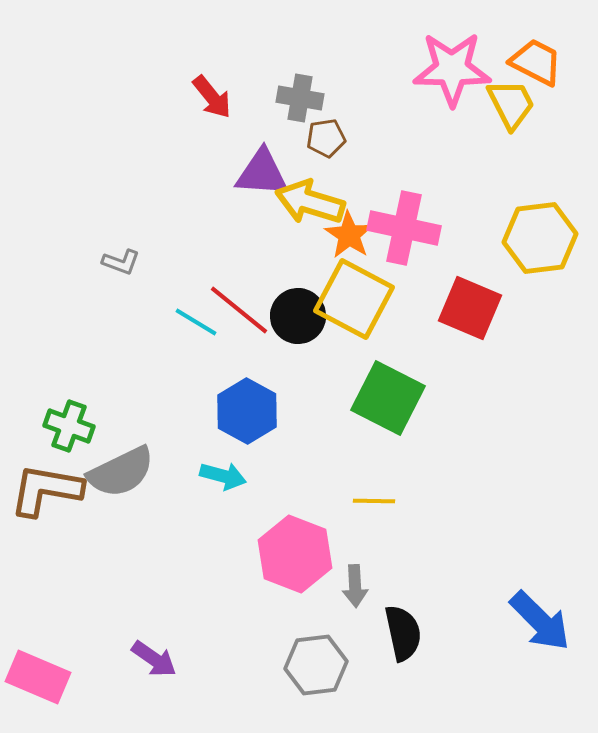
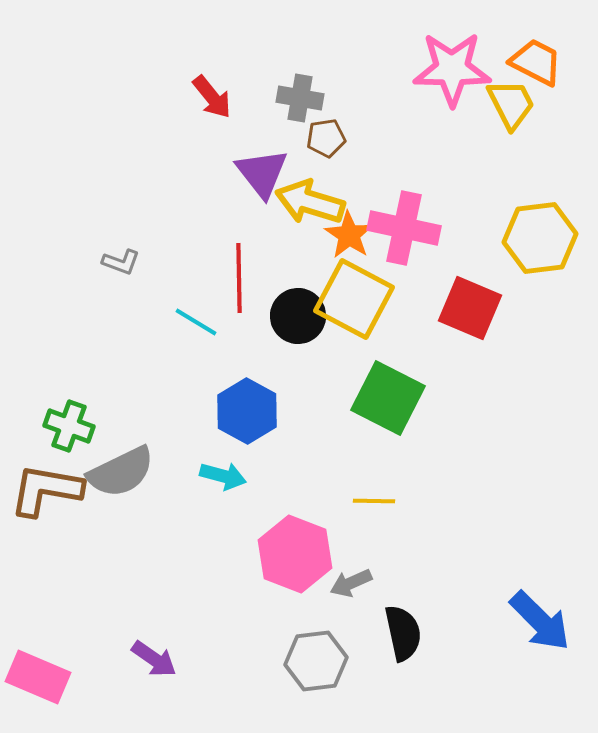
purple triangle: rotated 48 degrees clockwise
red line: moved 32 px up; rotated 50 degrees clockwise
gray arrow: moved 4 px left, 3 px up; rotated 69 degrees clockwise
gray hexagon: moved 4 px up
